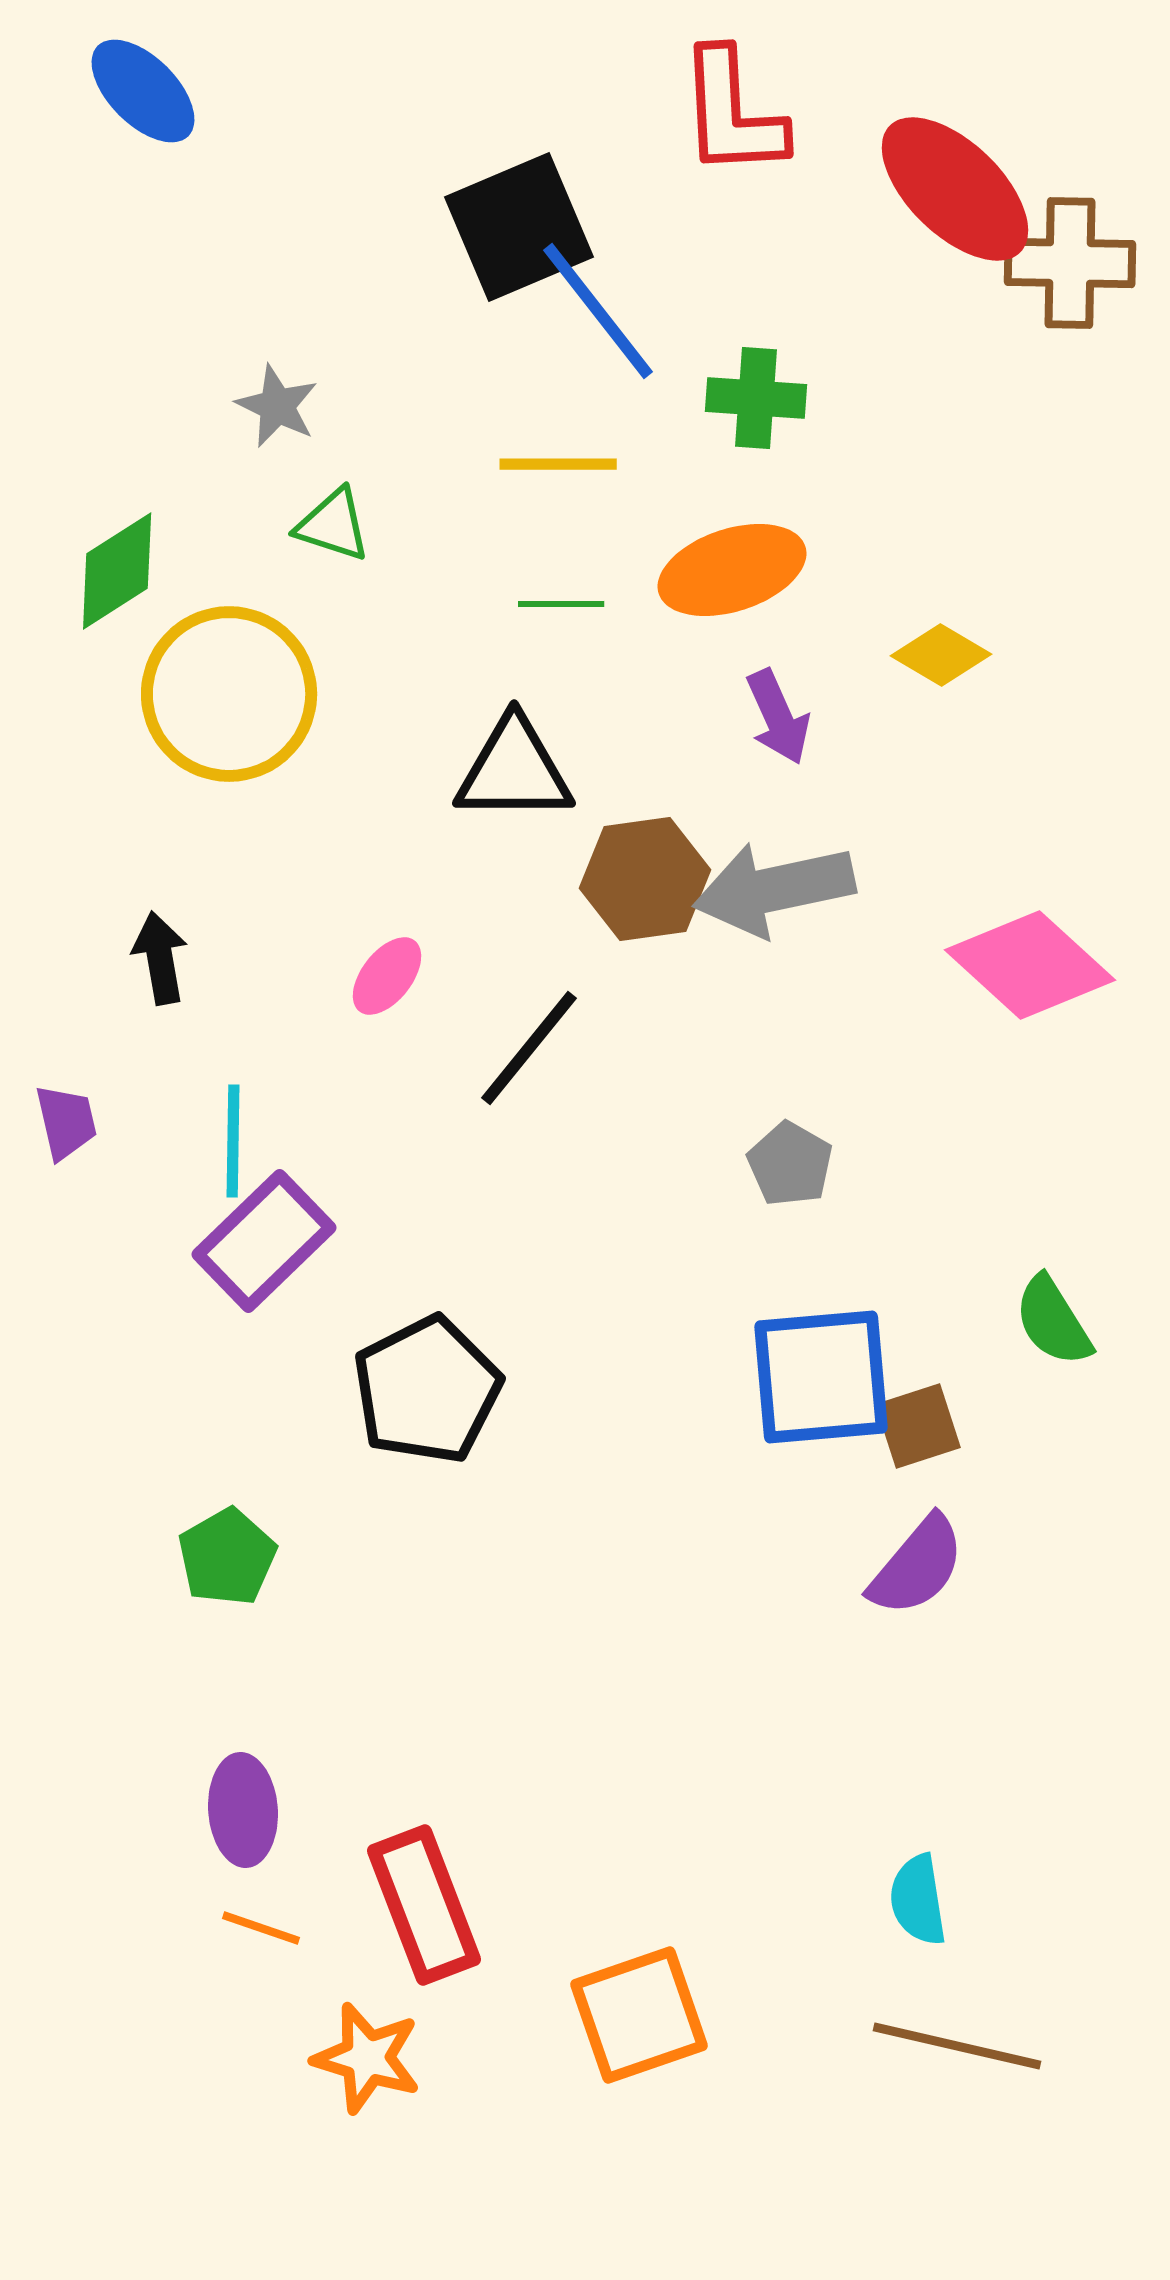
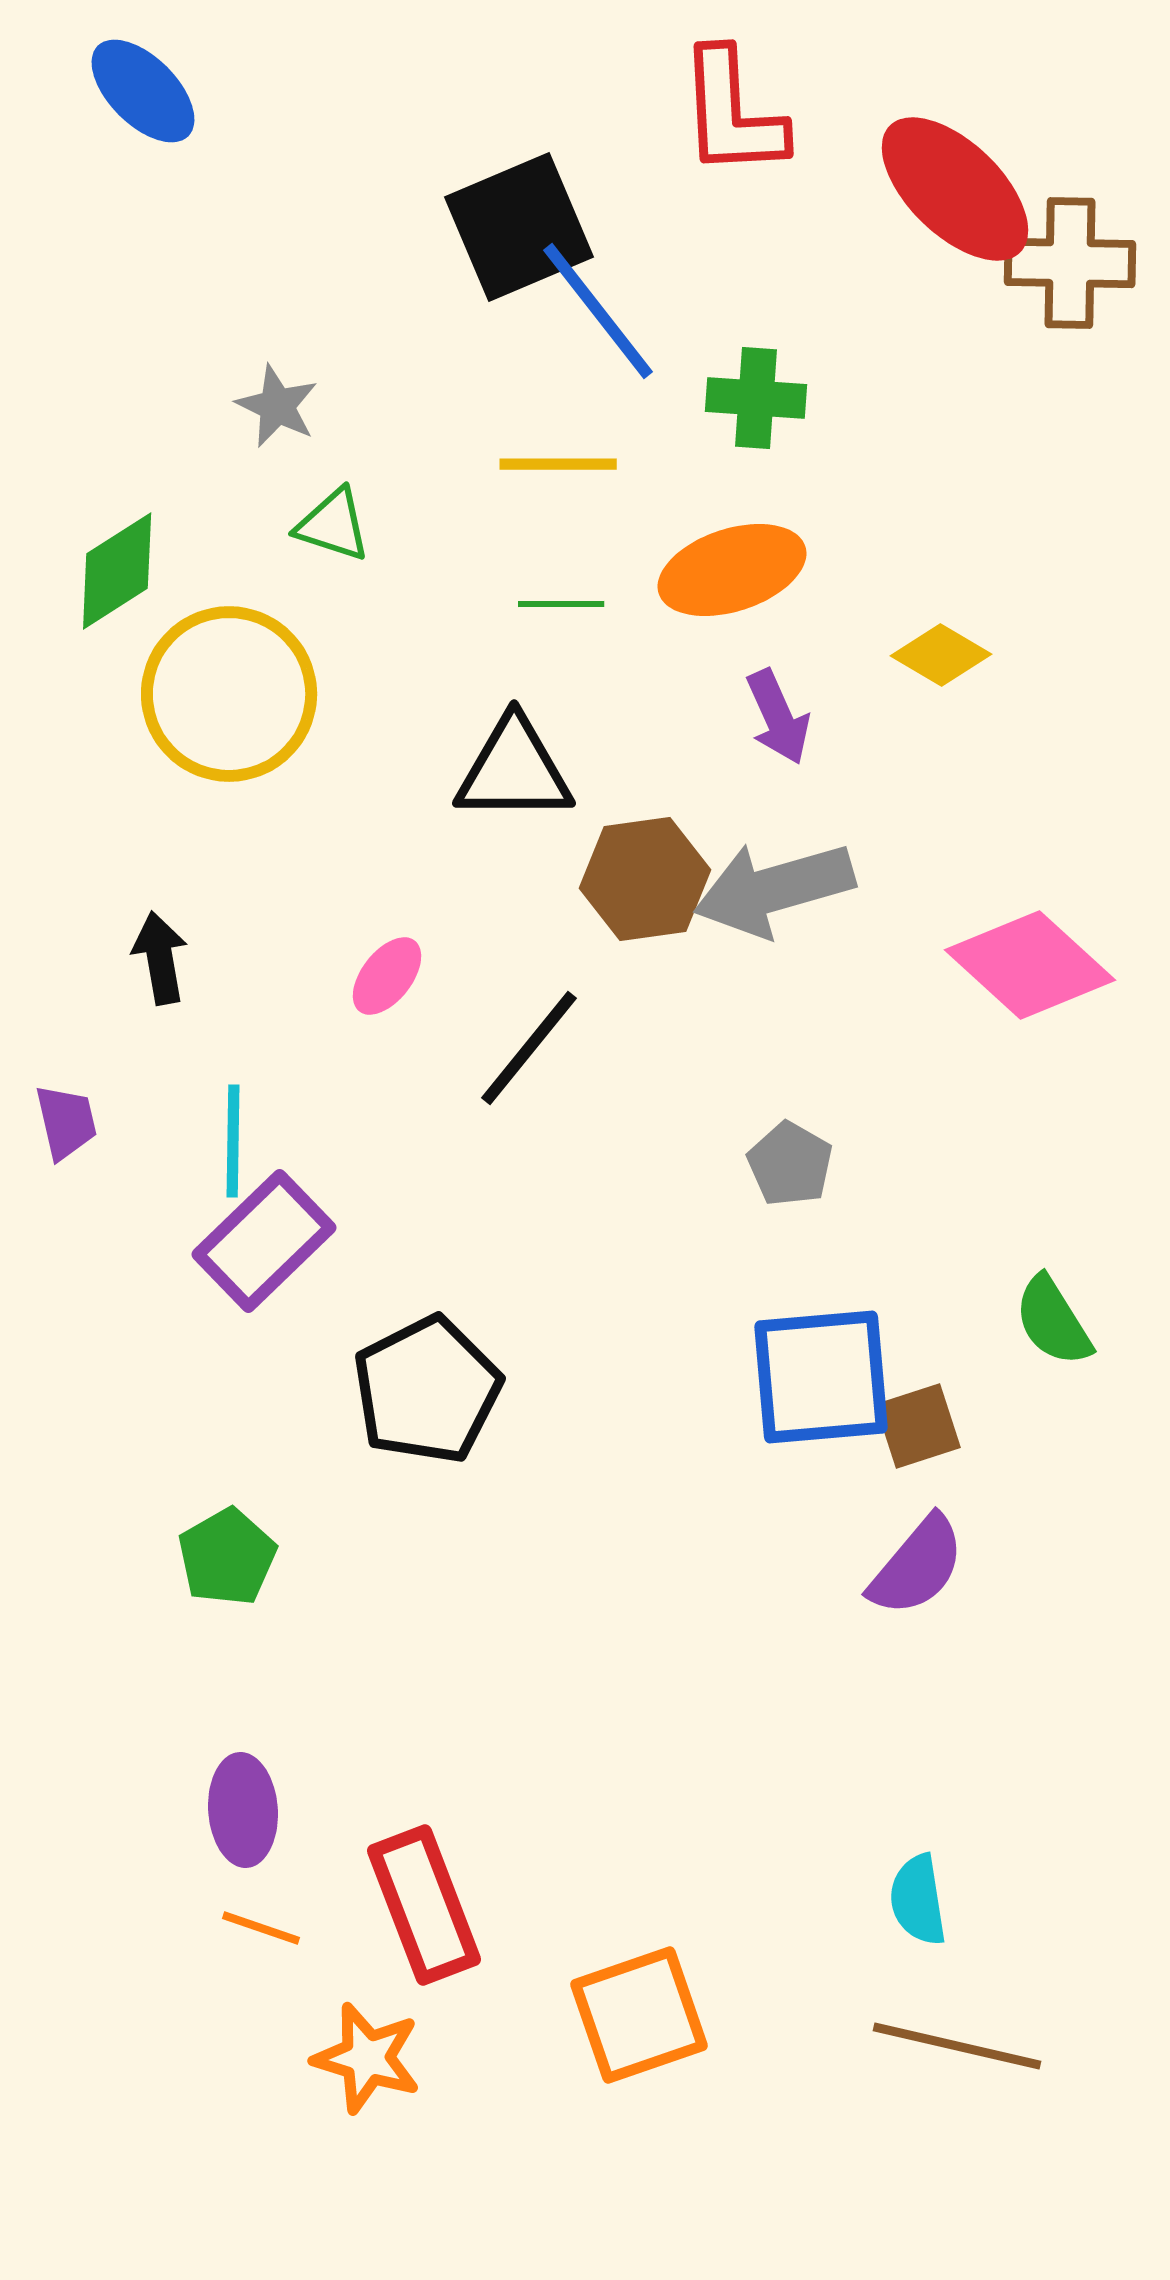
gray arrow: rotated 4 degrees counterclockwise
